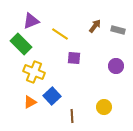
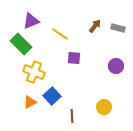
gray rectangle: moved 2 px up
